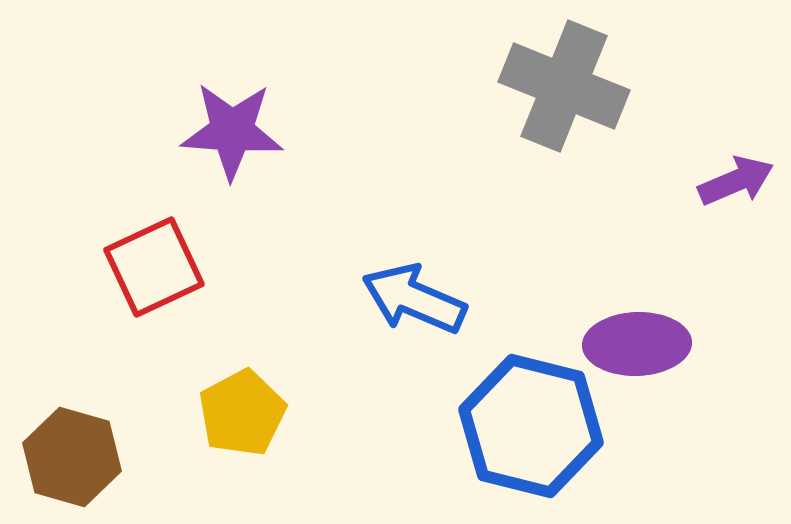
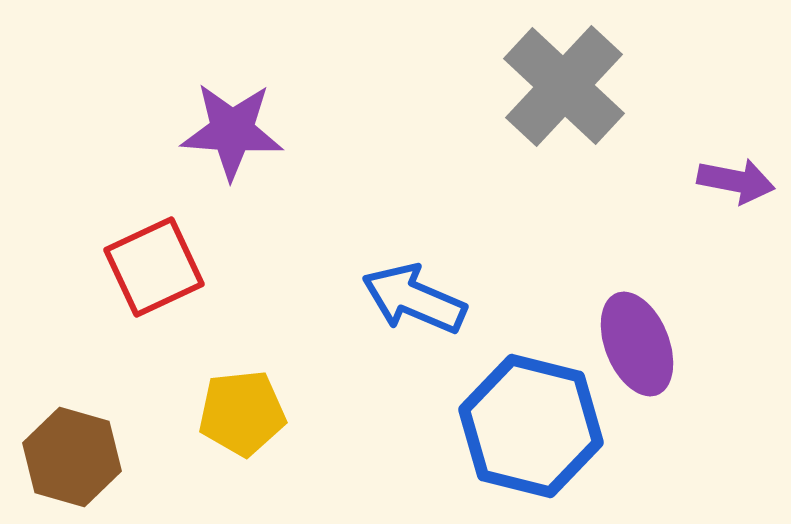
gray cross: rotated 21 degrees clockwise
purple arrow: rotated 34 degrees clockwise
purple ellipse: rotated 70 degrees clockwise
yellow pentagon: rotated 22 degrees clockwise
